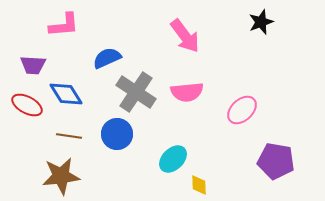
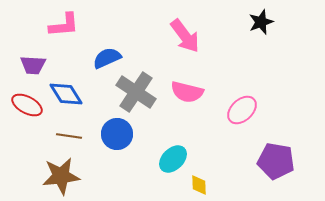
pink semicircle: rotated 20 degrees clockwise
